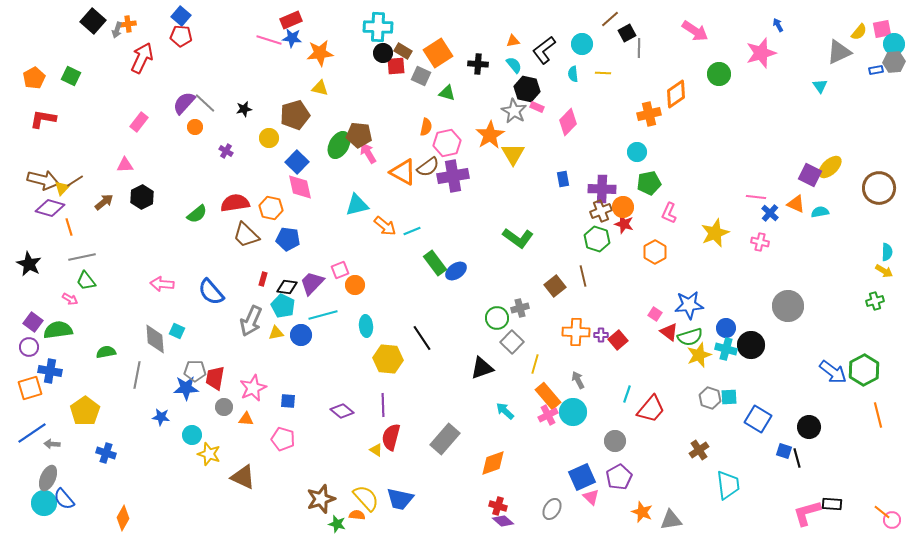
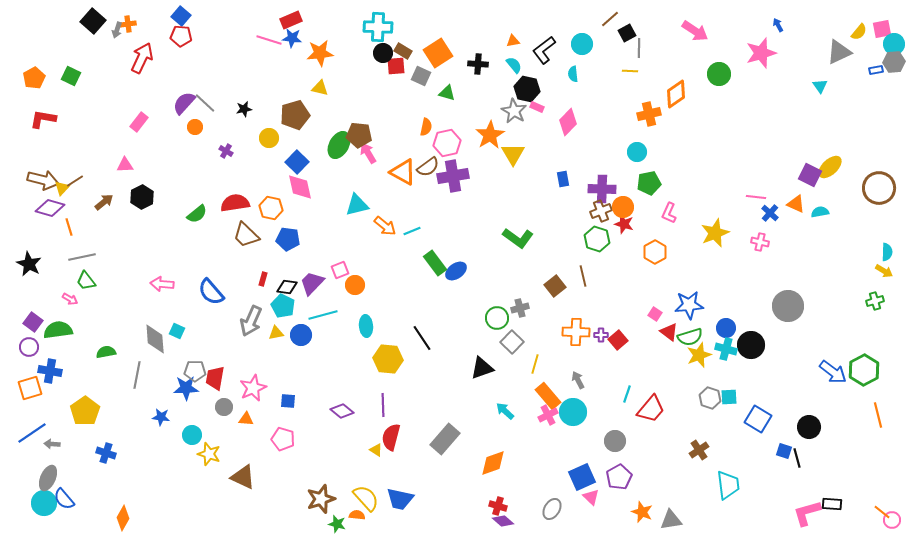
yellow line at (603, 73): moved 27 px right, 2 px up
